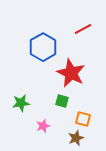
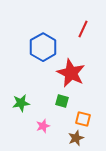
red line: rotated 36 degrees counterclockwise
